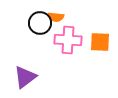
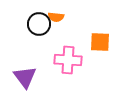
black circle: moved 1 px left, 1 px down
pink cross: moved 20 px down
purple triangle: rotated 30 degrees counterclockwise
